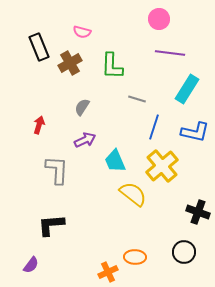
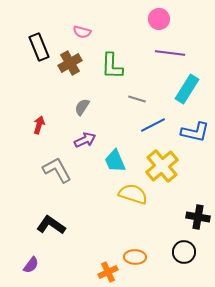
blue line: moved 1 px left, 2 px up; rotated 45 degrees clockwise
gray L-shape: rotated 32 degrees counterclockwise
yellow semicircle: rotated 20 degrees counterclockwise
black cross: moved 5 px down; rotated 10 degrees counterclockwise
black L-shape: rotated 40 degrees clockwise
